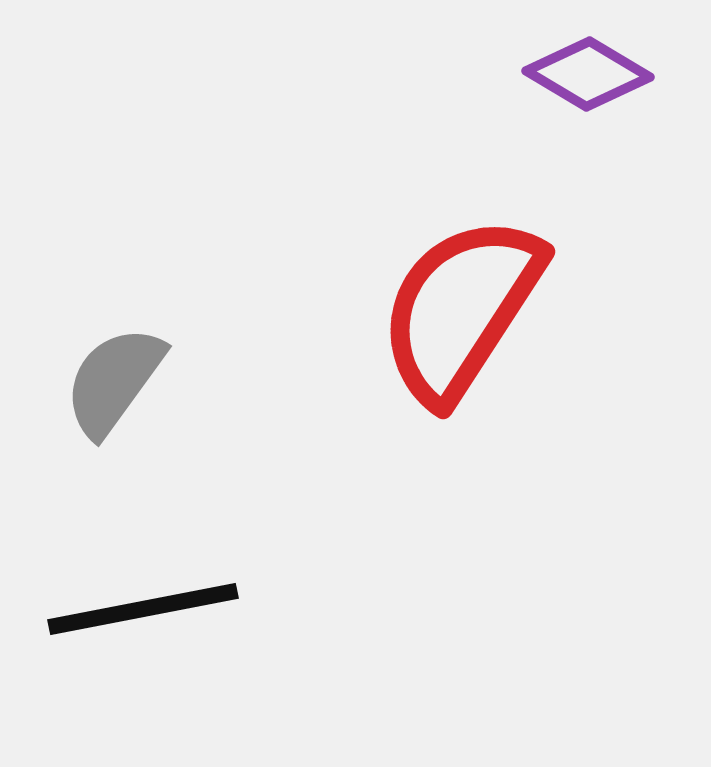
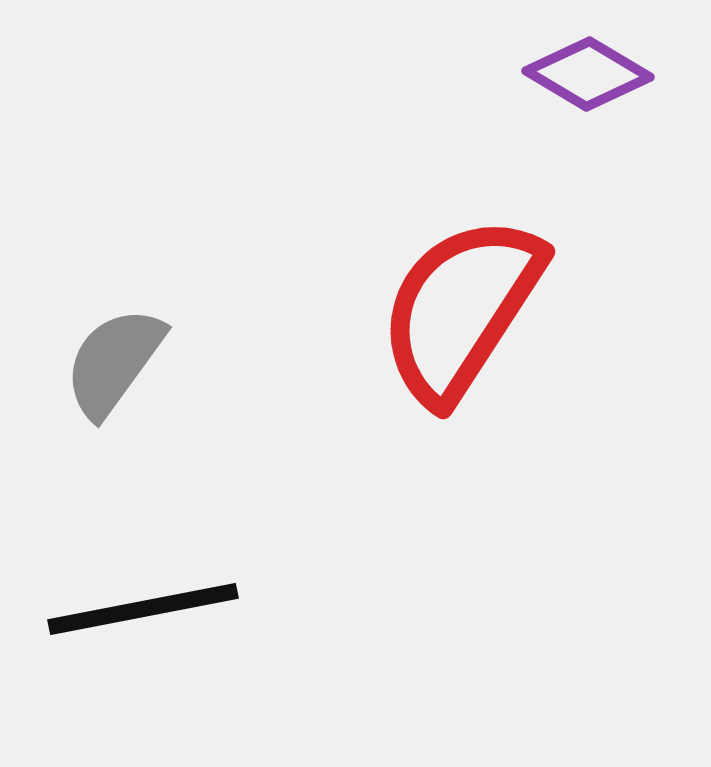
gray semicircle: moved 19 px up
